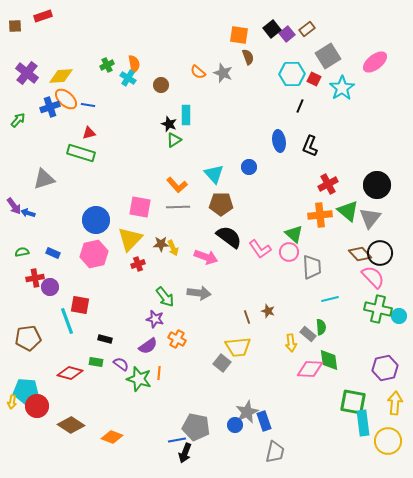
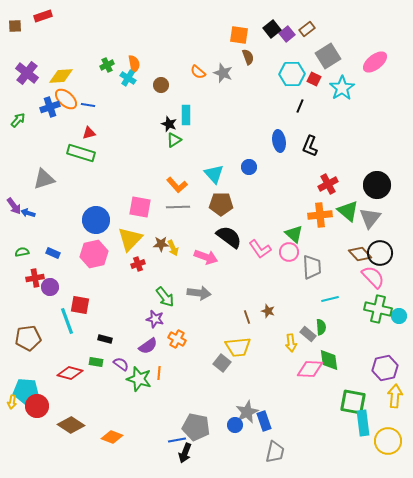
yellow arrow at (395, 403): moved 7 px up
